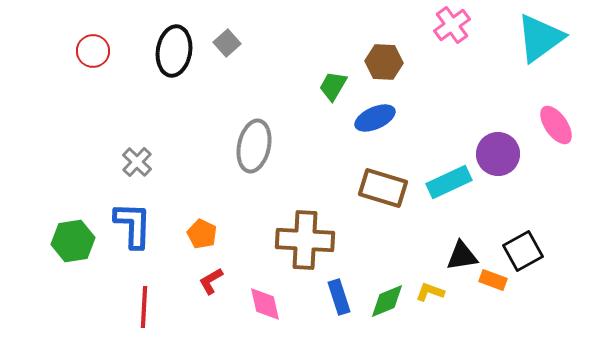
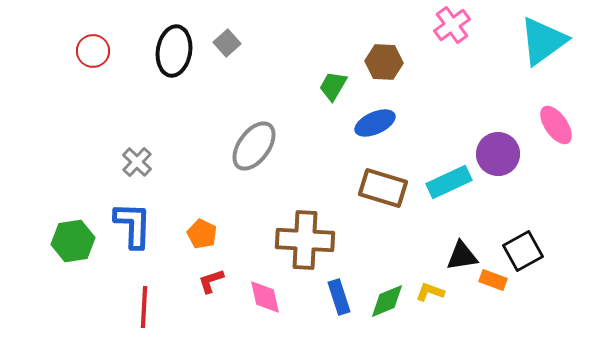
cyan triangle: moved 3 px right, 3 px down
blue ellipse: moved 5 px down
gray ellipse: rotated 24 degrees clockwise
red L-shape: rotated 12 degrees clockwise
pink diamond: moved 7 px up
